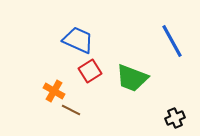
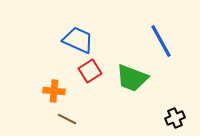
blue line: moved 11 px left
orange cross: rotated 25 degrees counterclockwise
brown line: moved 4 px left, 9 px down
